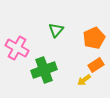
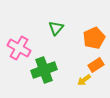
green triangle: moved 2 px up
pink cross: moved 2 px right
